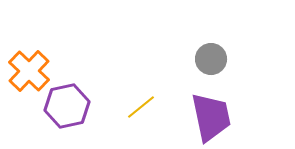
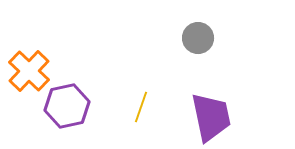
gray circle: moved 13 px left, 21 px up
yellow line: rotated 32 degrees counterclockwise
